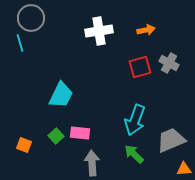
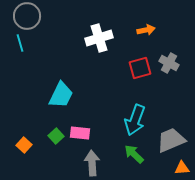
gray circle: moved 4 px left, 2 px up
white cross: moved 7 px down; rotated 8 degrees counterclockwise
red square: moved 1 px down
orange square: rotated 21 degrees clockwise
orange triangle: moved 2 px left, 1 px up
